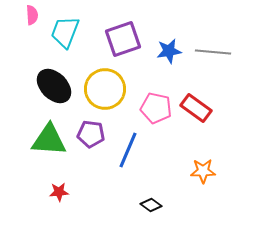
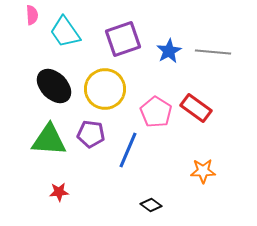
cyan trapezoid: rotated 56 degrees counterclockwise
blue star: rotated 20 degrees counterclockwise
pink pentagon: moved 4 px down; rotated 20 degrees clockwise
